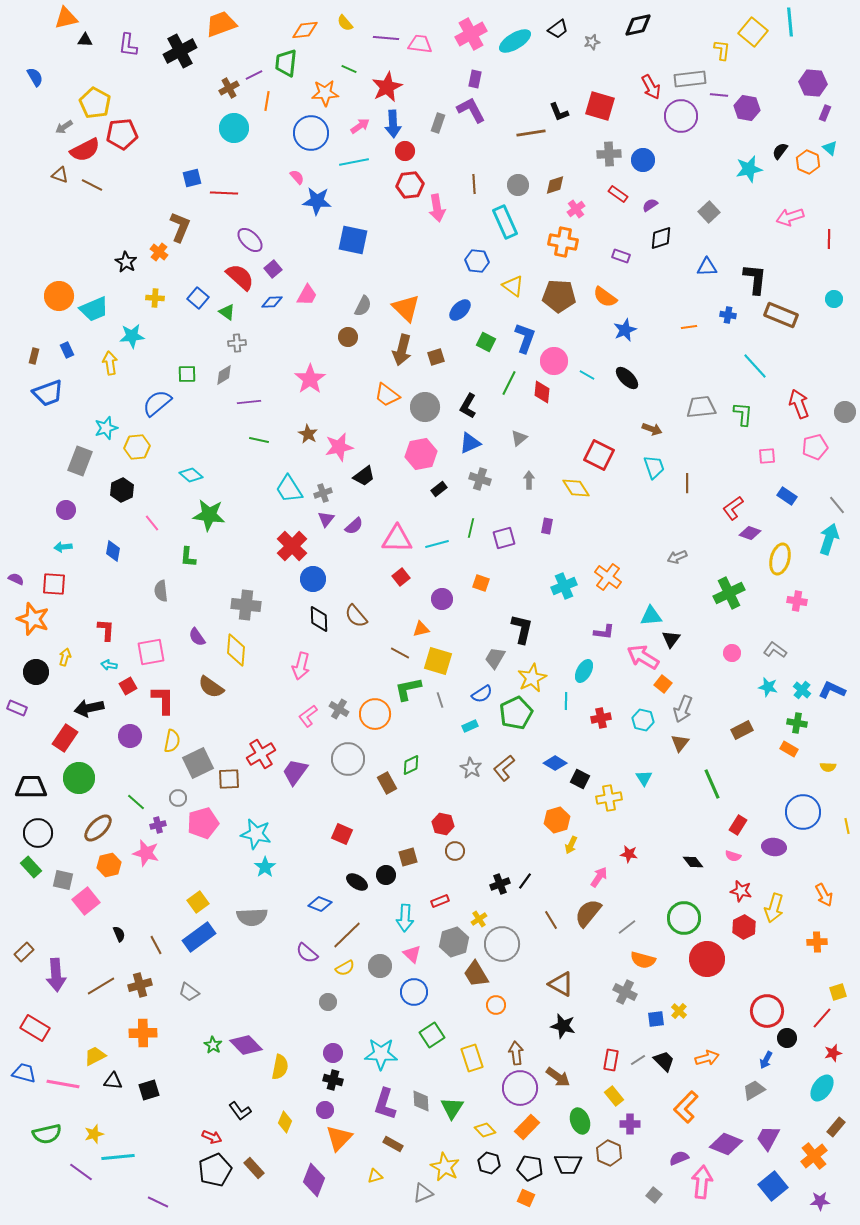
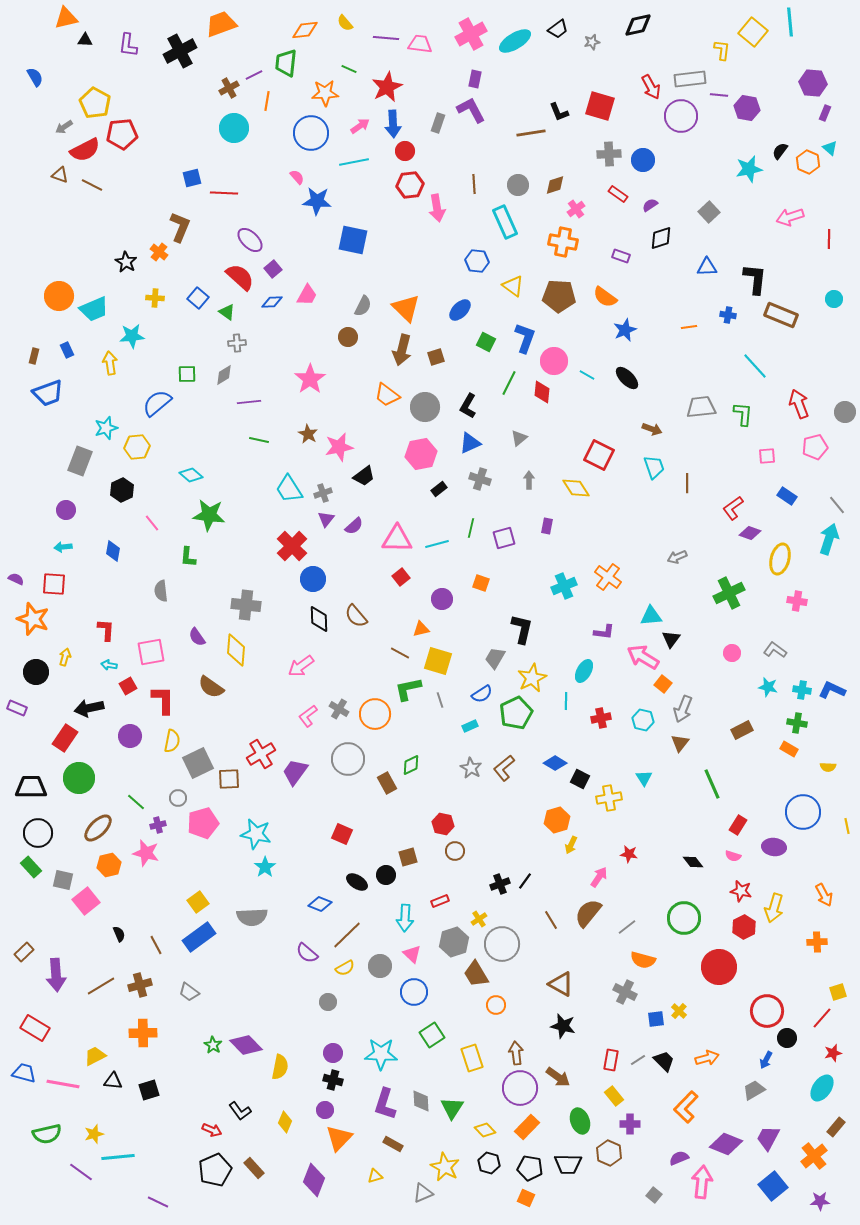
pink arrow at (301, 666): rotated 40 degrees clockwise
cyan cross at (802, 690): rotated 30 degrees counterclockwise
red circle at (707, 959): moved 12 px right, 8 px down
red arrow at (212, 1137): moved 7 px up
